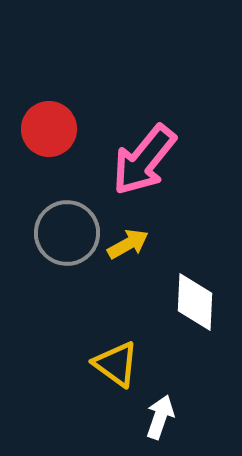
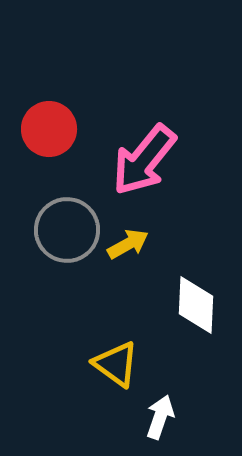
gray circle: moved 3 px up
white diamond: moved 1 px right, 3 px down
